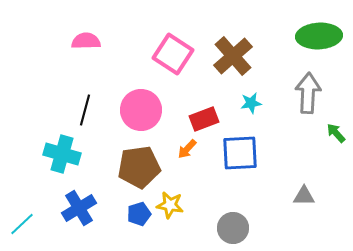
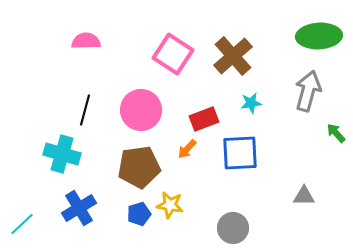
gray arrow: moved 2 px up; rotated 12 degrees clockwise
